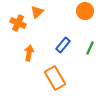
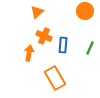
orange cross: moved 26 px right, 13 px down
blue rectangle: rotated 35 degrees counterclockwise
